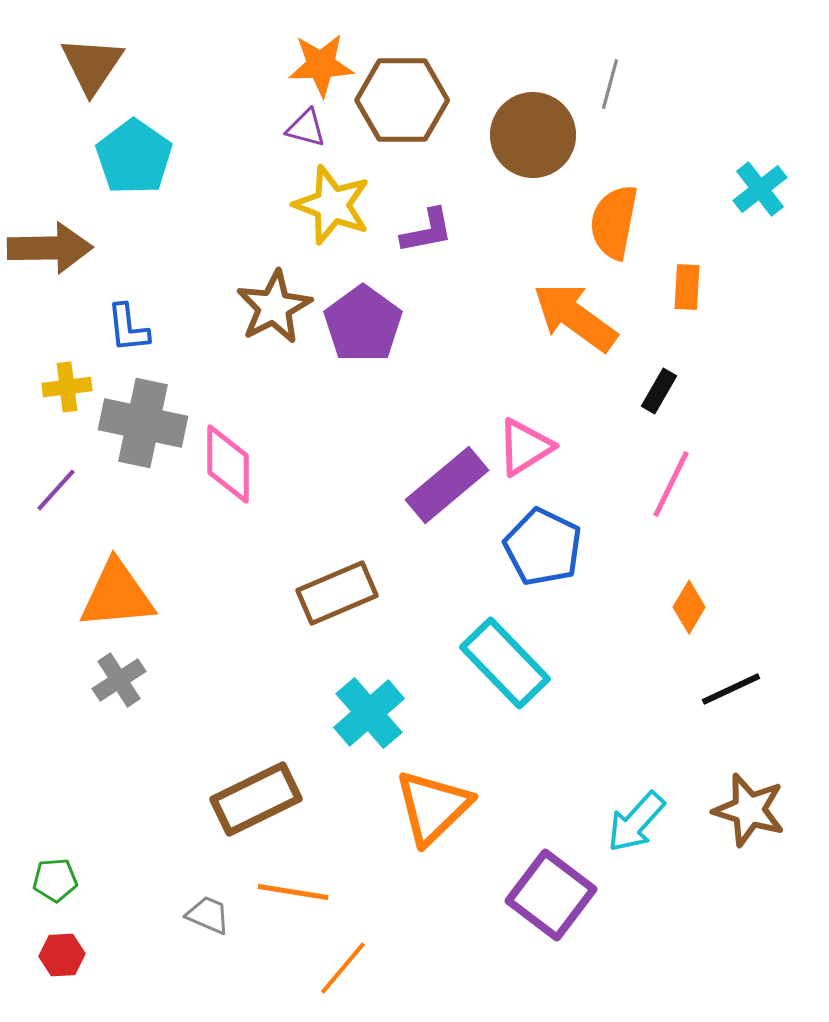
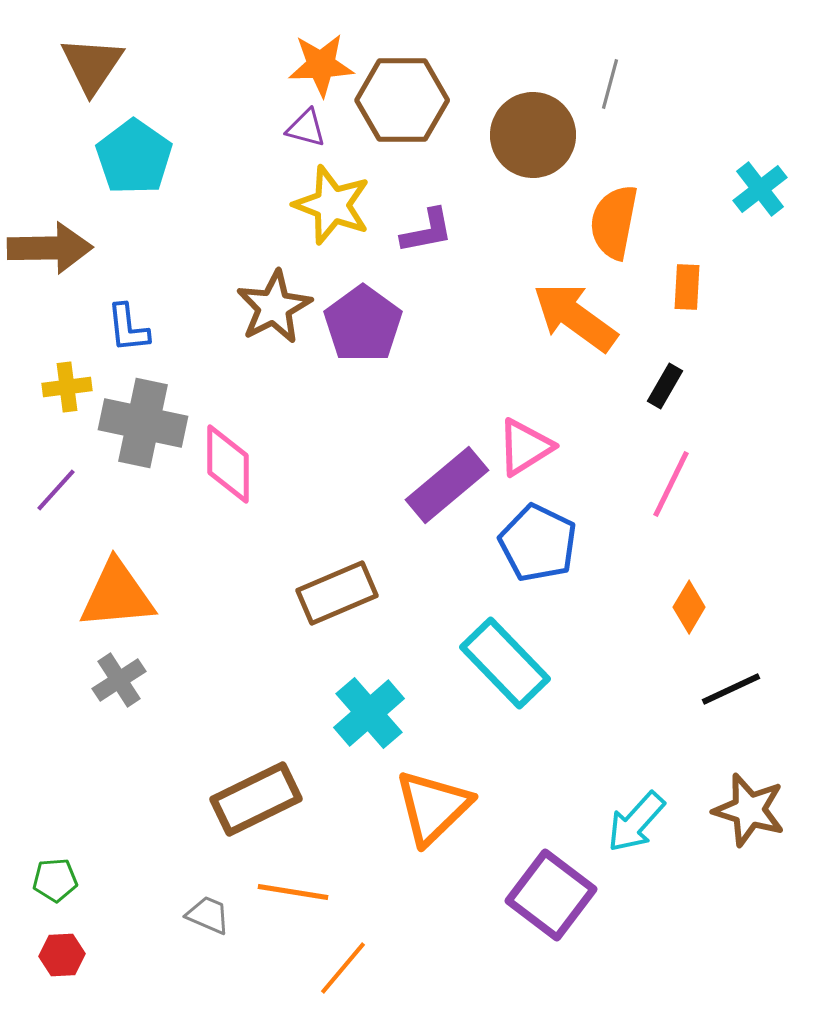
black rectangle at (659, 391): moved 6 px right, 5 px up
blue pentagon at (543, 547): moved 5 px left, 4 px up
